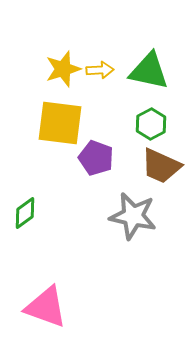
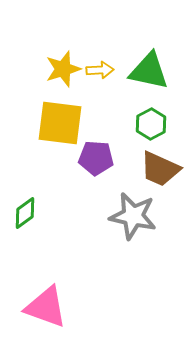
purple pentagon: rotated 16 degrees counterclockwise
brown trapezoid: moved 1 px left, 3 px down
